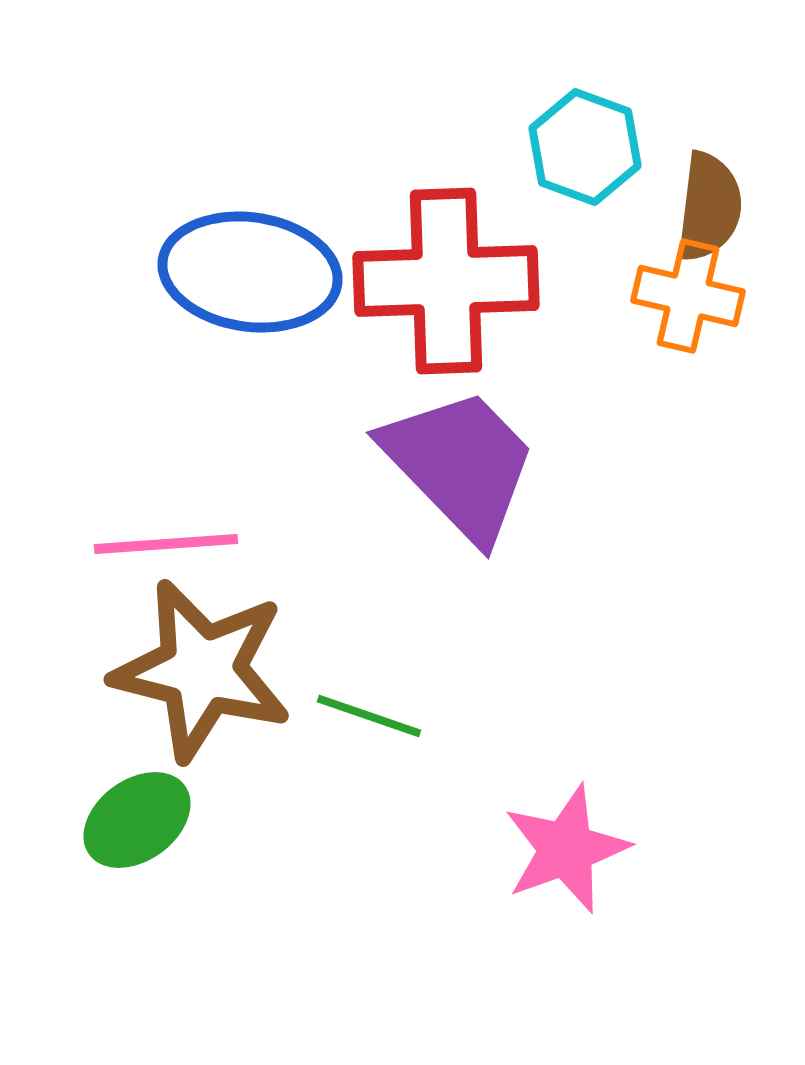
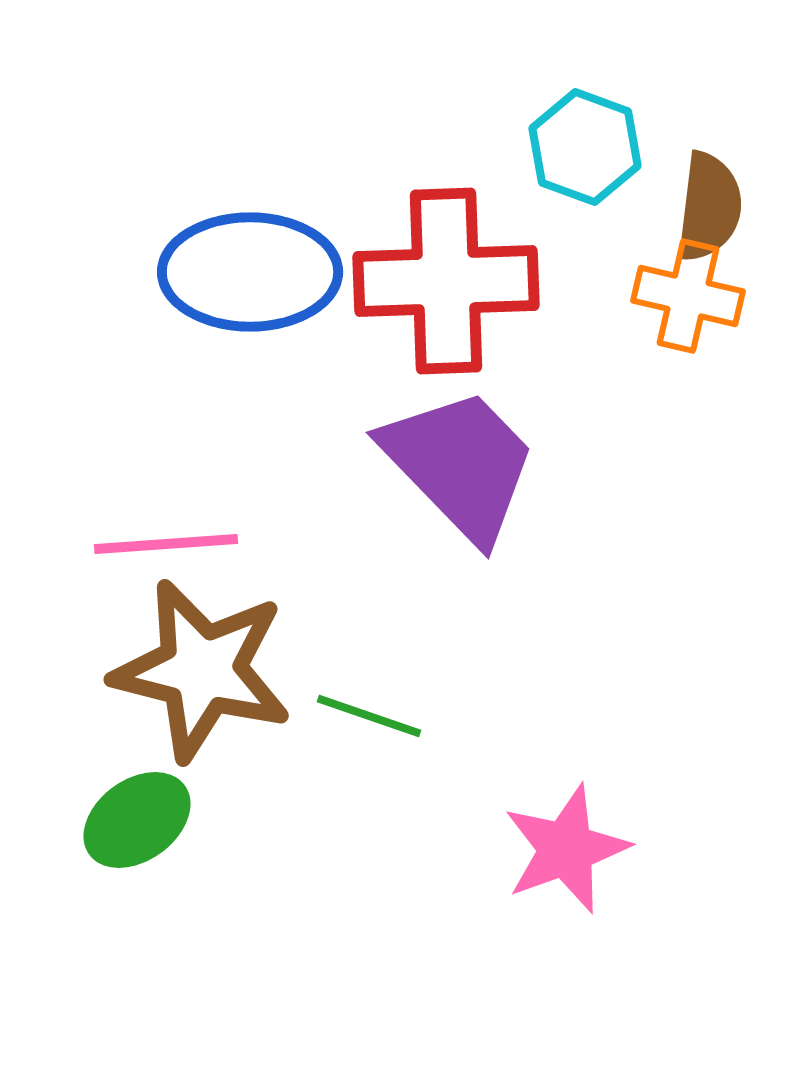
blue ellipse: rotated 8 degrees counterclockwise
